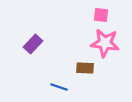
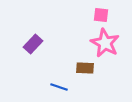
pink star: rotated 20 degrees clockwise
